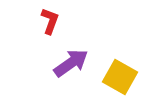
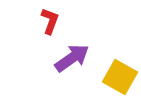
purple arrow: moved 1 px right, 5 px up
